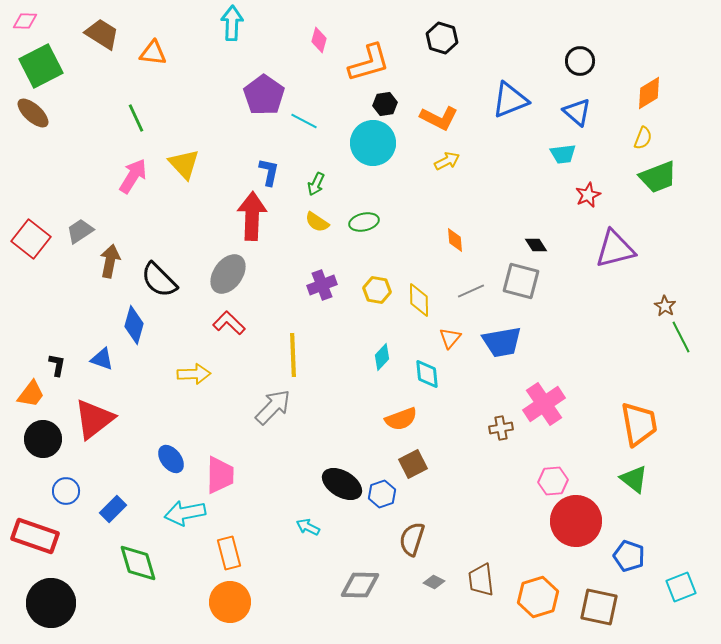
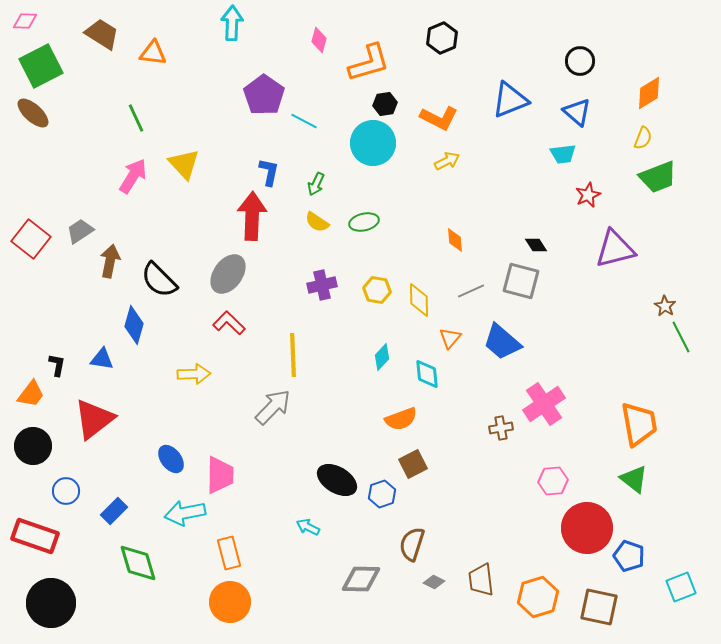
black hexagon at (442, 38): rotated 20 degrees clockwise
purple cross at (322, 285): rotated 8 degrees clockwise
blue trapezoid at (502, 342): rotated 51 degrees clockwise
blue triangle at (102, 359): rotated 10 degrees counterclockwise
black circle at (43, 439): moved 10 px left, 7 px down
black ellipse at (342, 484): moved 5 px left, 4 px up
blue rectangle at (113, 509): moved 1 px right, 2 px down
red circle at (576, 521): moved 11 px right, 7 px down
brown semicircle at (412, 539): moved 5 px down
gray diamond at (360, 585): moved 1 px right, 6 px up
